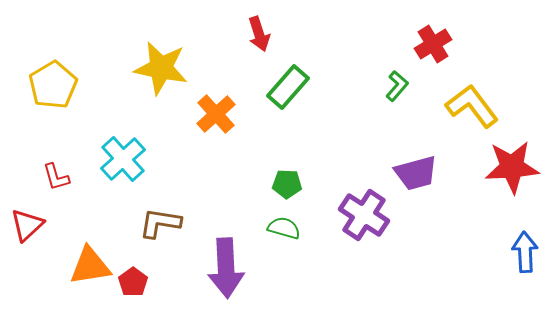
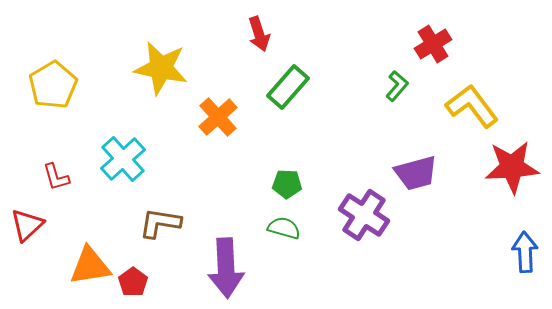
orange cross: moved 2 px right, 3 px down
